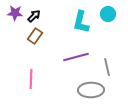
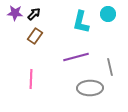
black arrow: moved 2 px up
gray line: moved 3 px right
gray ellipse: moved 1 px left, 2 px up
